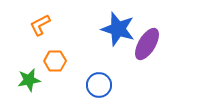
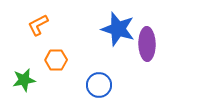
orange L-shape: moved 2 px left
purple ellipse: rotated 32 degrees counterclockwise
orange hexagon: moved 1 px right, 1 px up
green star: moved 5 px left
